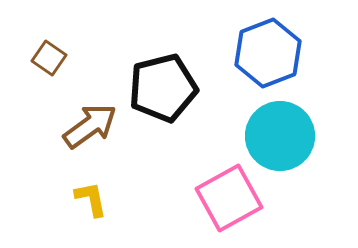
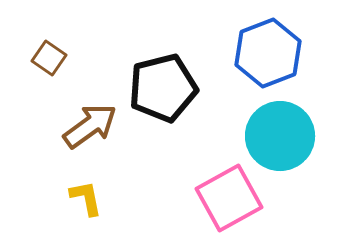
yellow L-shape: moved 5 px left, 1 px up
